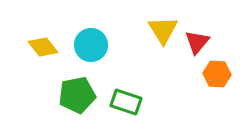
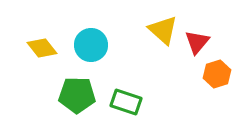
yellow triangle: rotated 16 degrees counterclockwise
yellow diamond: moved 1 px left, 1 px down
orange hexagon: rotated 20 degrees counterclockwise
green pentagon: rotated 12 degrees clockwise
